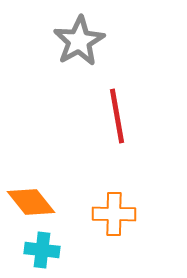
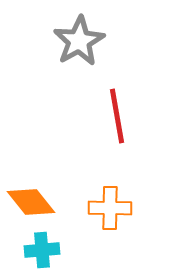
orange cross: moved 4 px left, 6 px up
cyan cross: rotated 12 degrees counterclockwise
